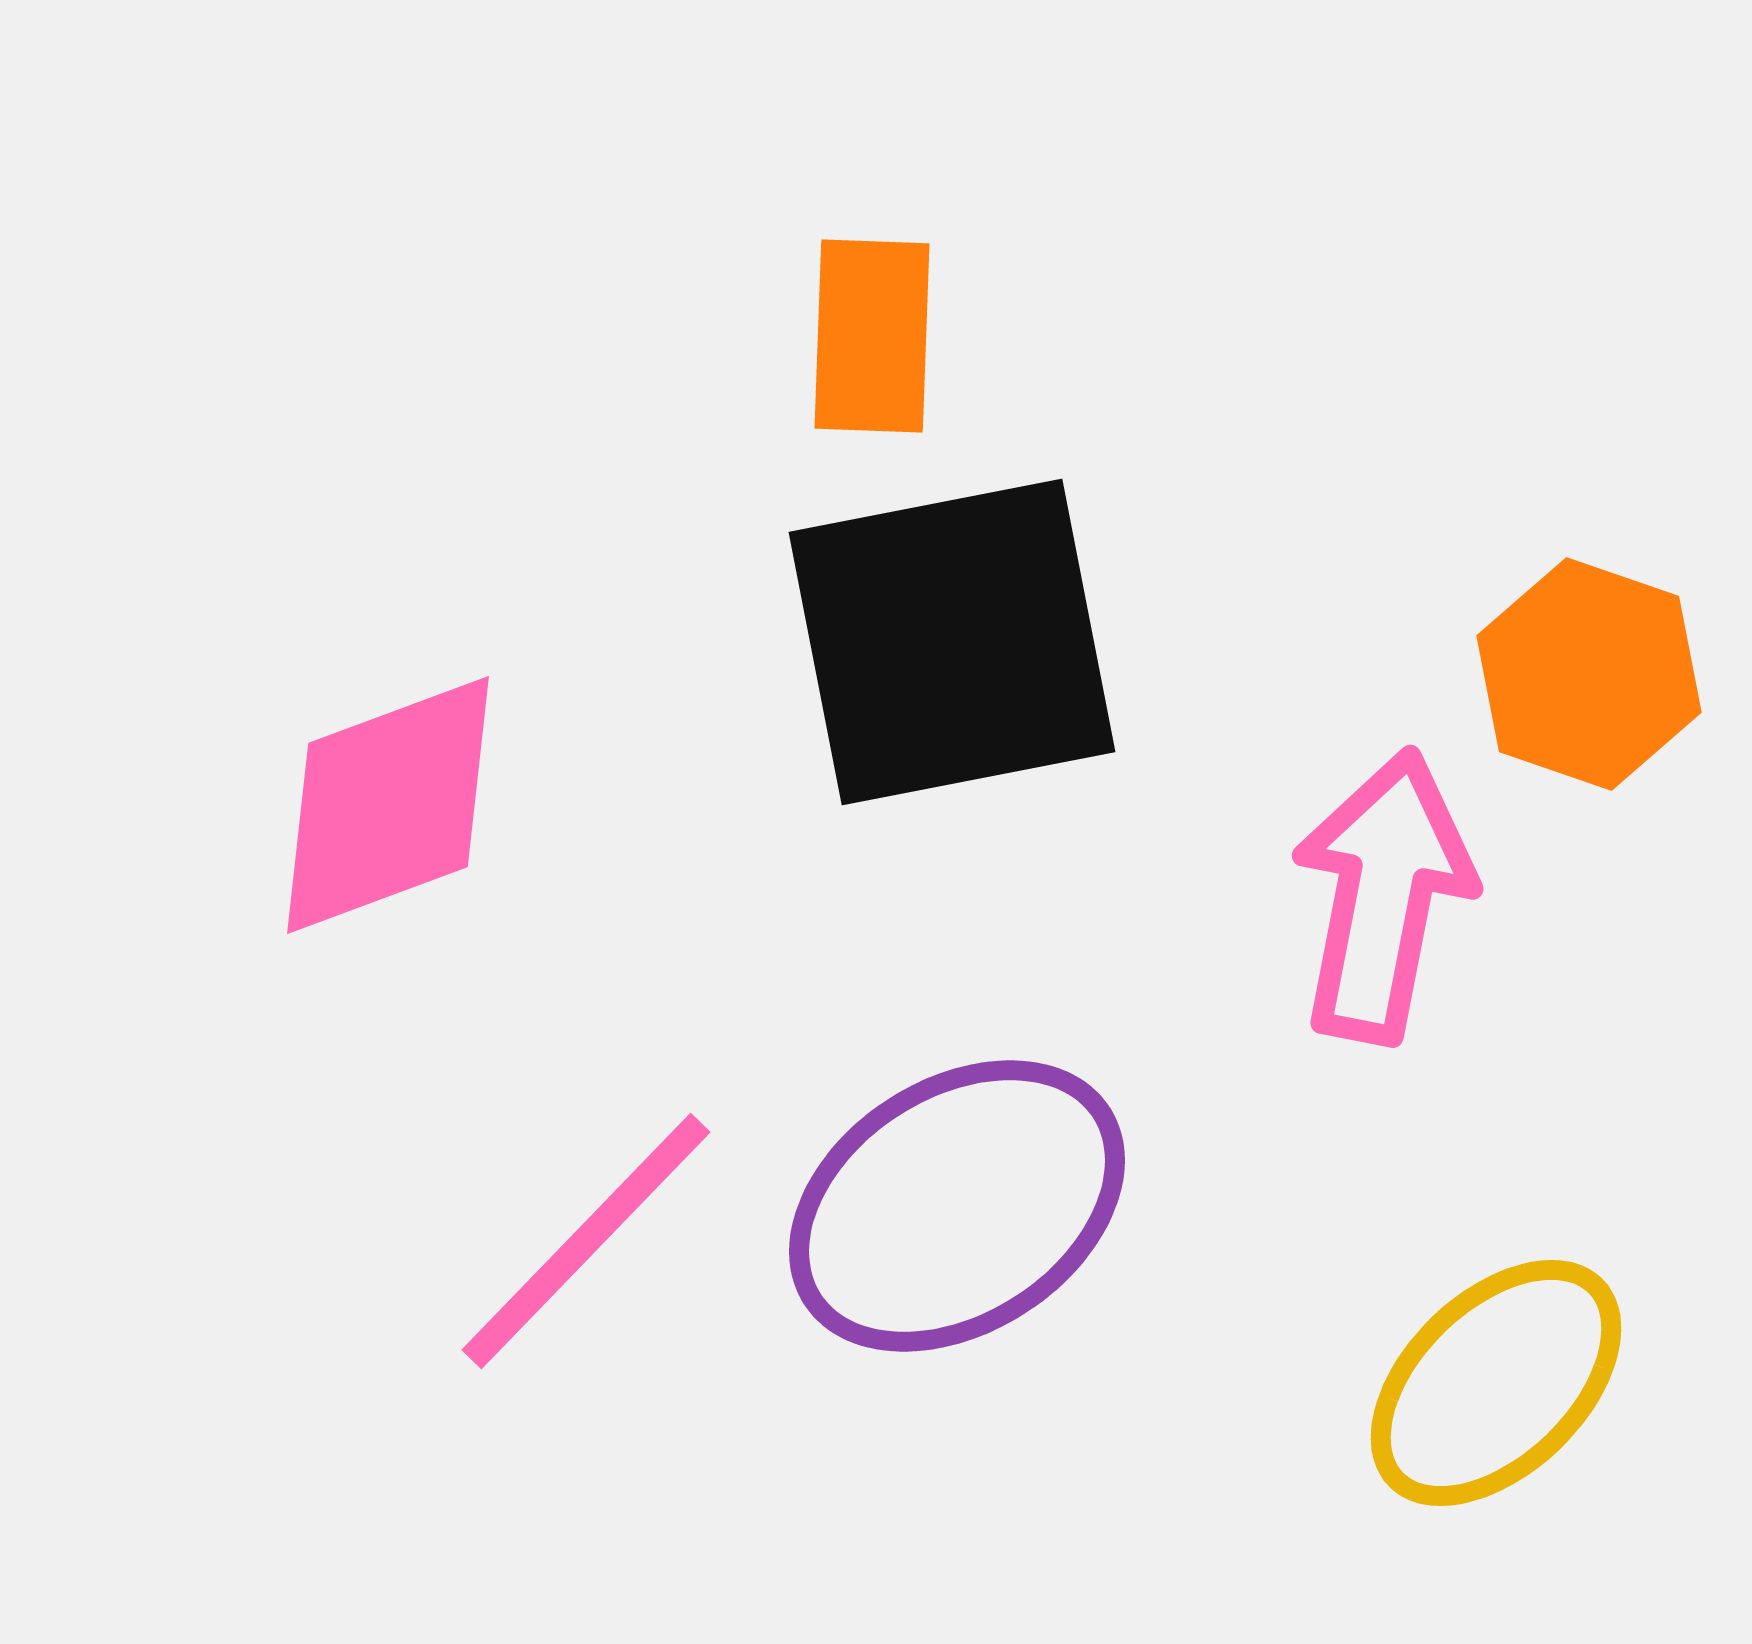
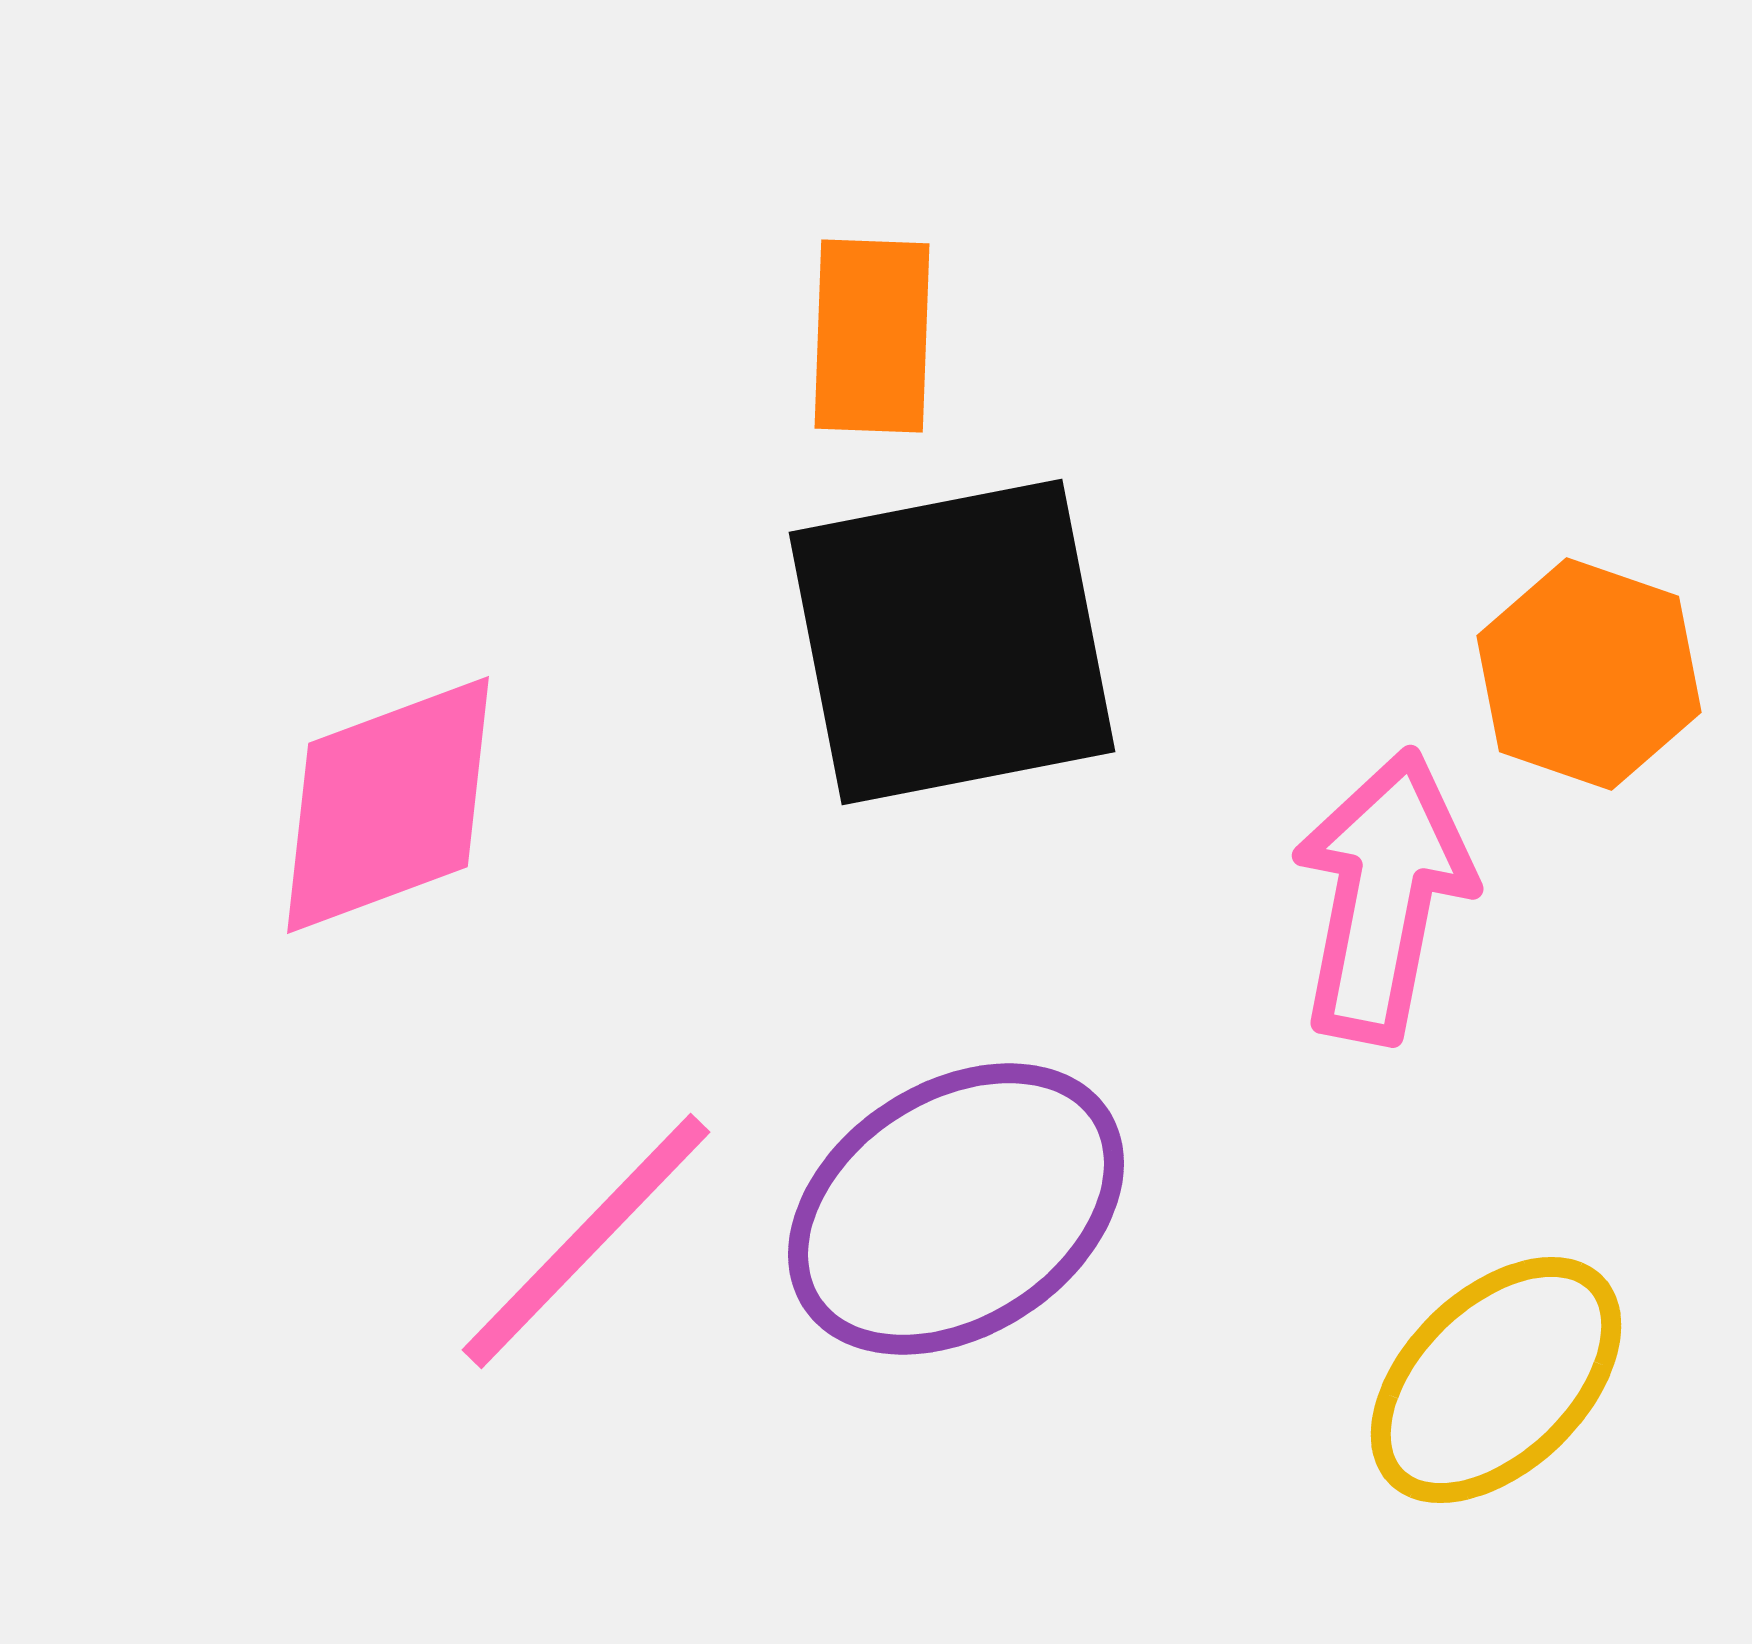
purple ellipse: moved 1 px left, 3 px down
yellow ellipse: moved 3 px up
